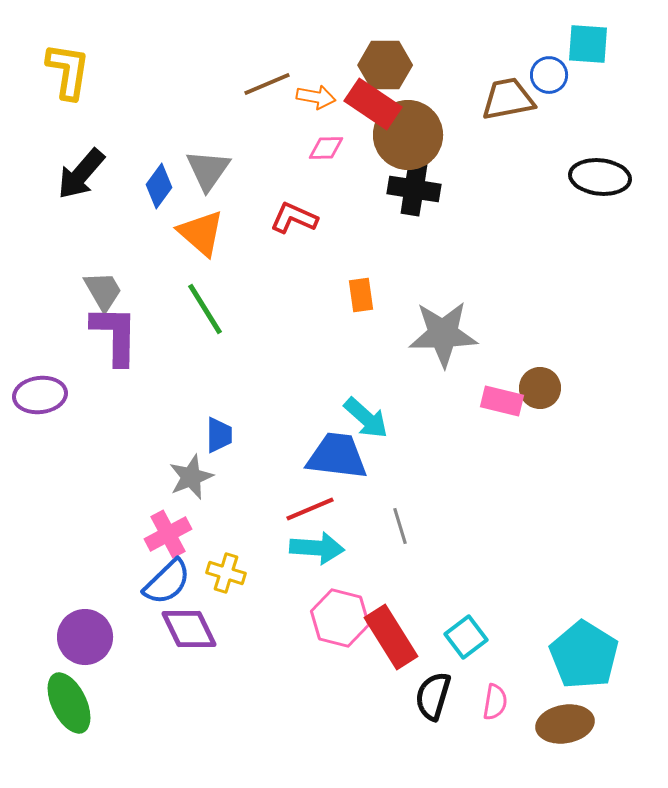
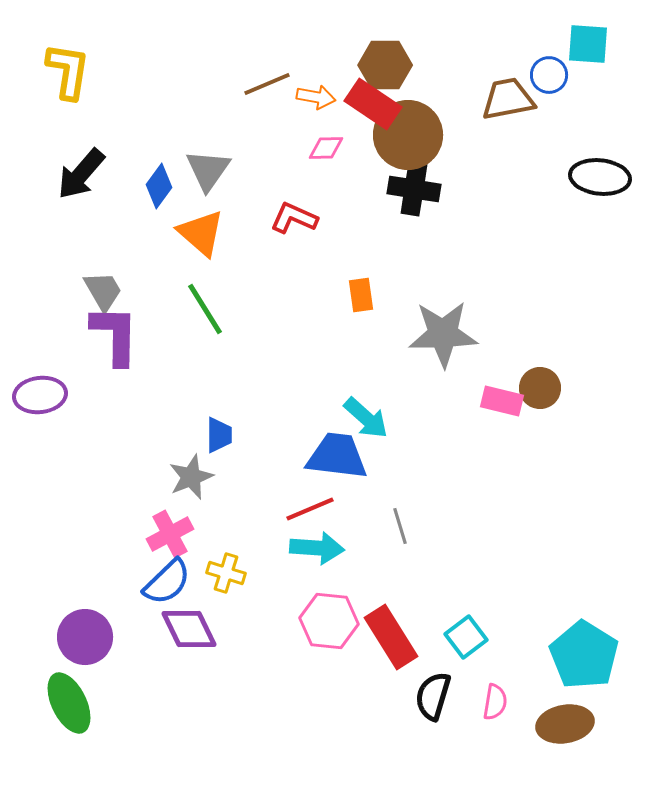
pink cross at (168, 534): moved 2 px right
pink hexagon at (340, 618): moved 11 px left, 3 px down; rotated 8 degrees counterclockwise
